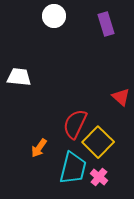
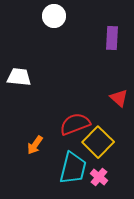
purple rectangle: moved 6 px right, 14 px down; rotated 20 degrees clockwise
red triangle: moved 2 px left, 1 px down
red semicircle: rotated 44 degrees clockwise
orange arrow: moved 4 px left, 3 px up
